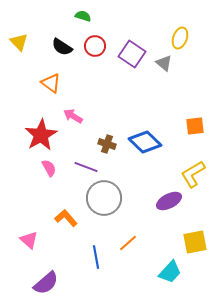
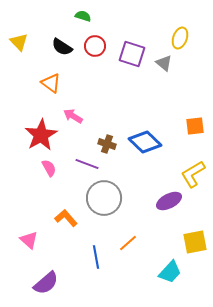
purple square: rotated 16 degrees counterclockwise
purple line: moved 1 px right, 3 px up
